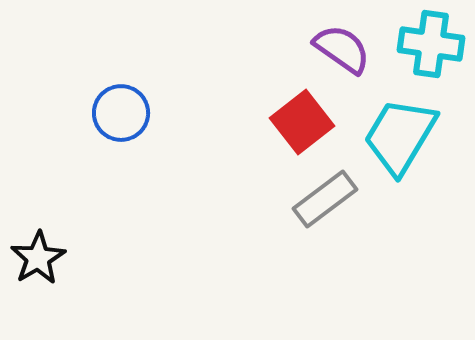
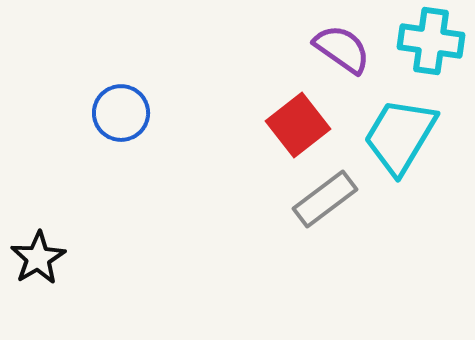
cyan cross: moved 3 px up
red square: moved 4 px left, 3 px down
